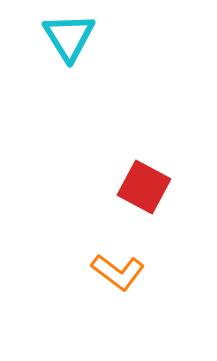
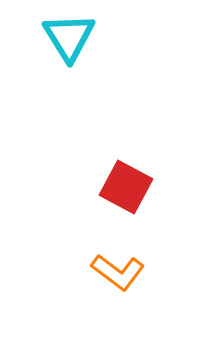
red square: moved 18 px left
